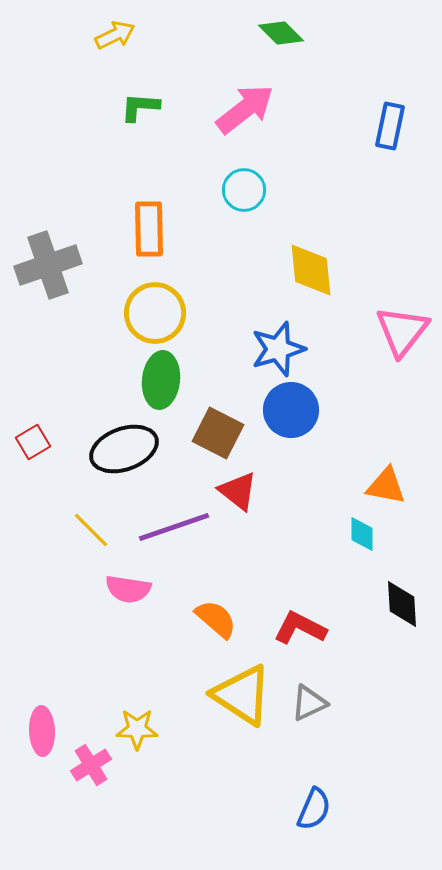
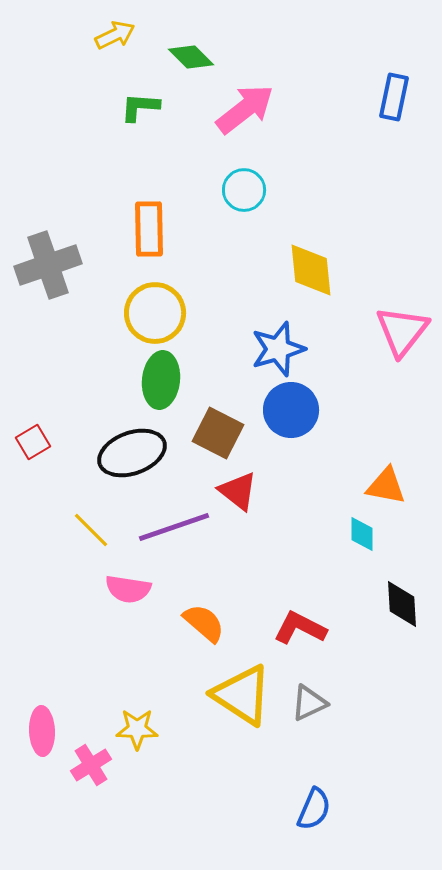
green diamond: moved 90 px left, 24 px down
blue rectangle: moved 4 px right, 29 px up
black ellipse: moved 8 px right, 4 px down
orange semicircle: moved 12 px left, 4 px down
